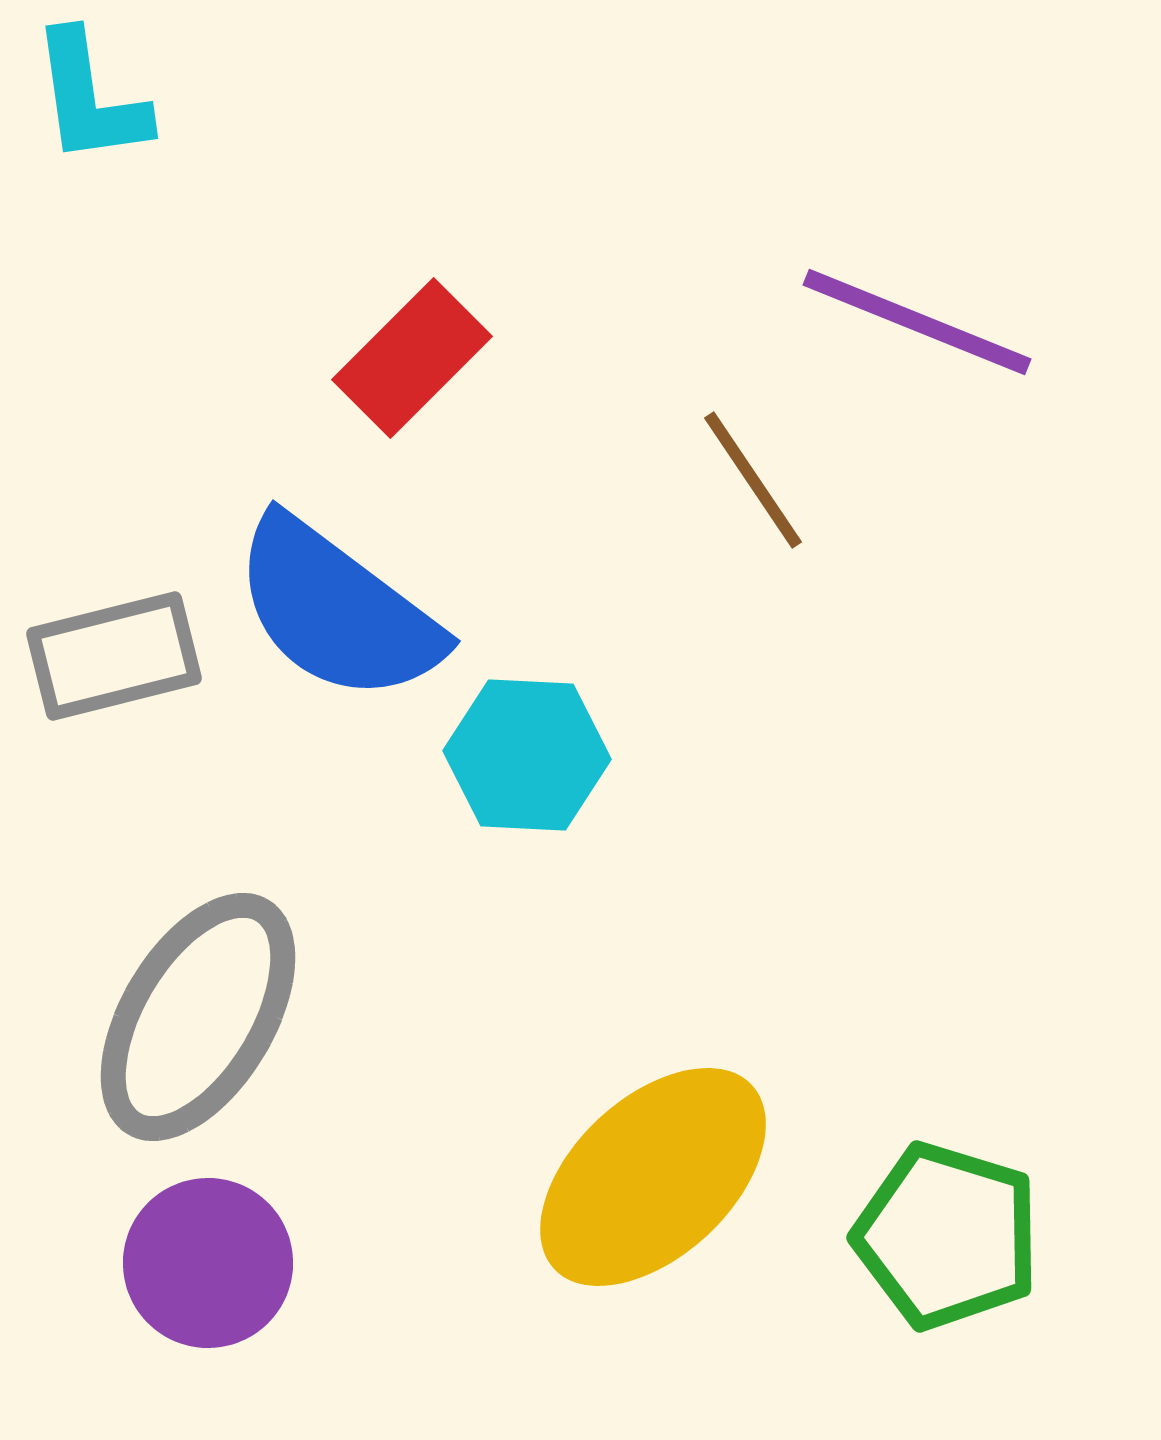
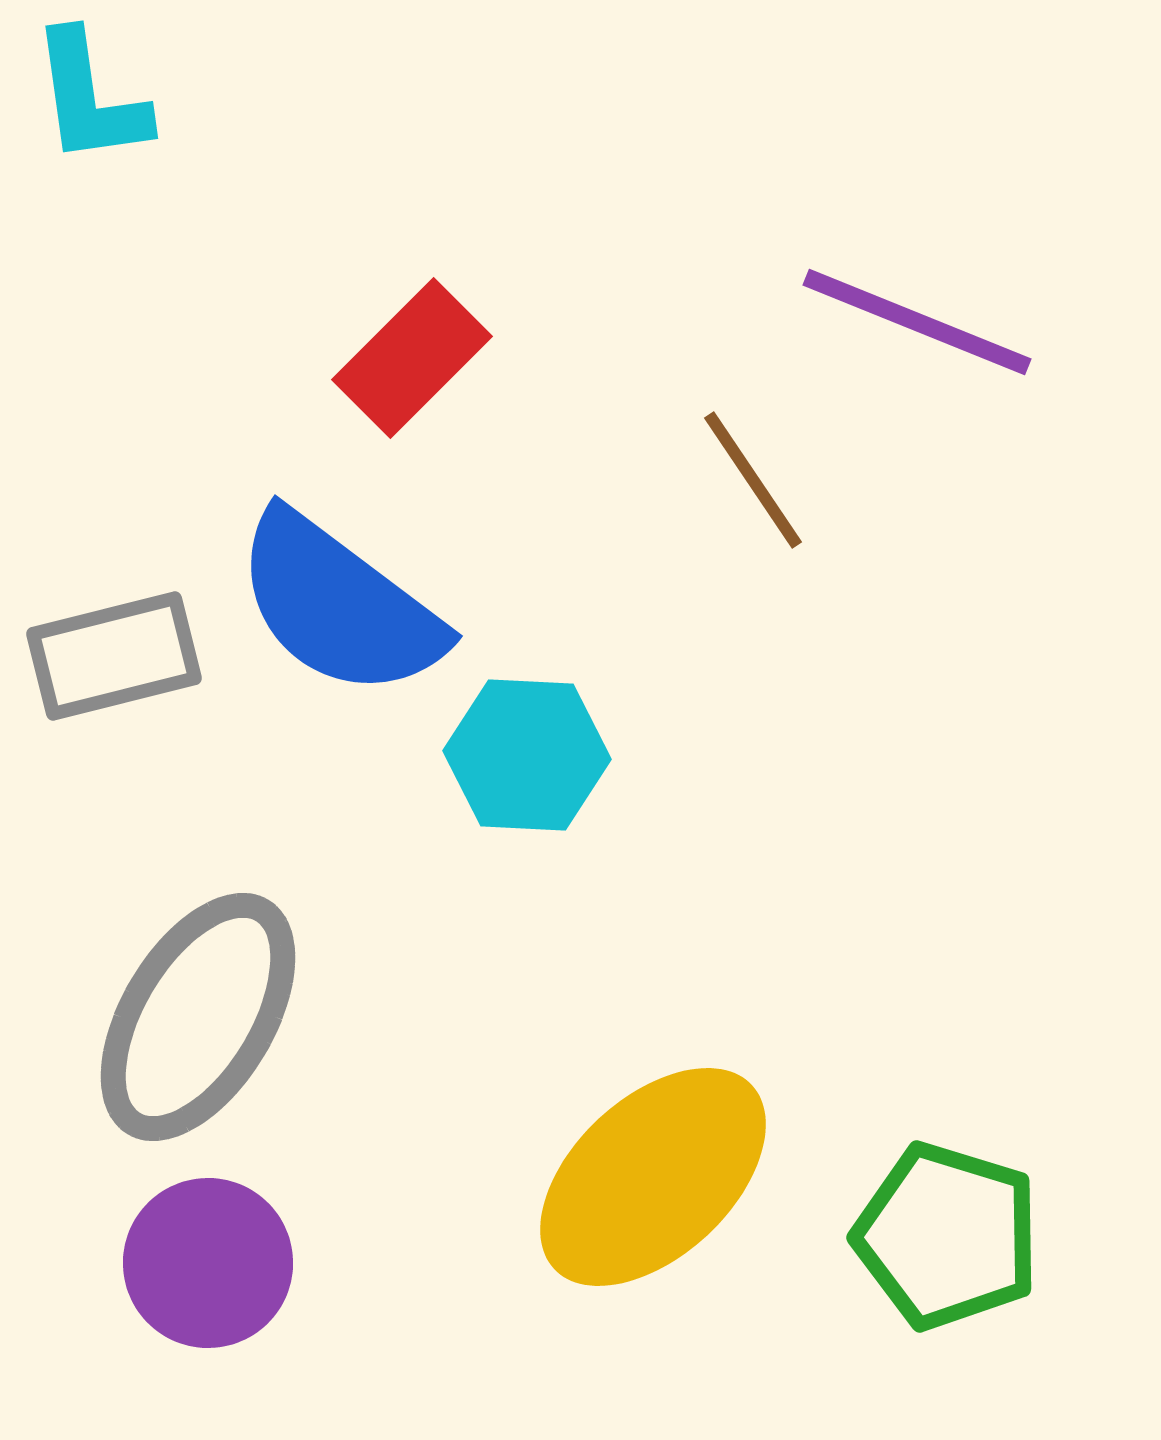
blue semicircle: moved 2 px right, 5 px up
